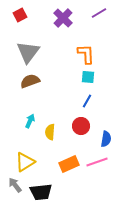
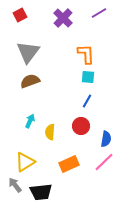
pink line: moved 7 px right; rotated 25 degrees counterclockwise
